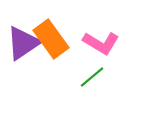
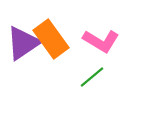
pink L-shape: moved 2 px up
